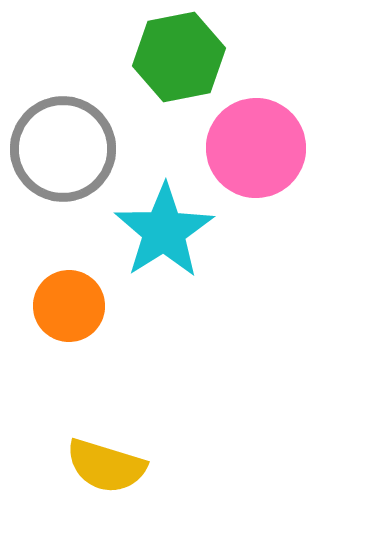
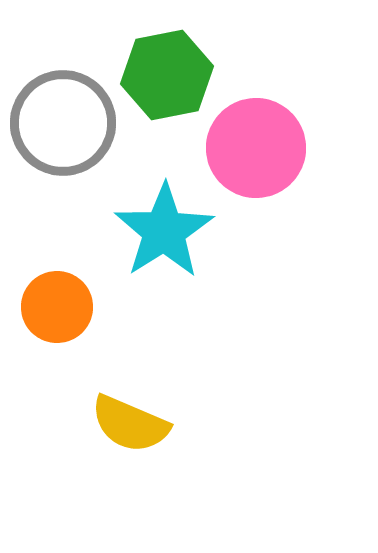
green hexagon: moved 12 px left, 18 px down
gray circle: moved 26 px up
orange circle: moved 12 px left, 1 px down
yellow semicircle: moved 24 px right, 42 px up; rotated 6 degrees clockwise
